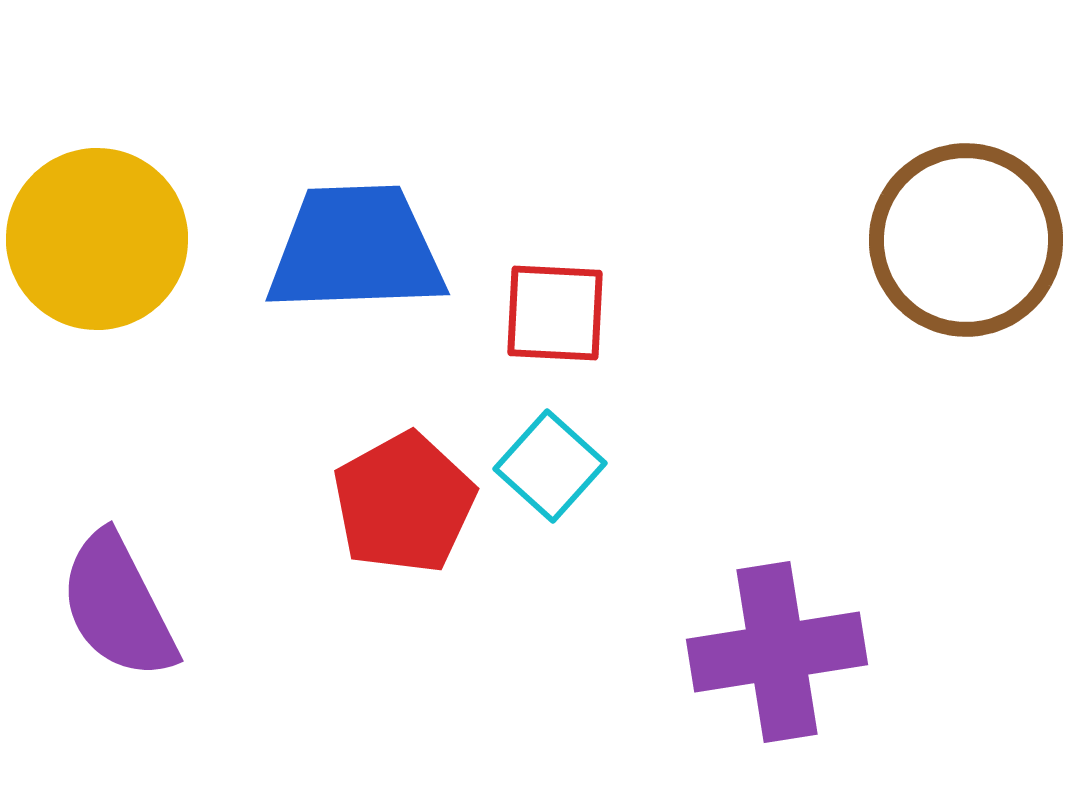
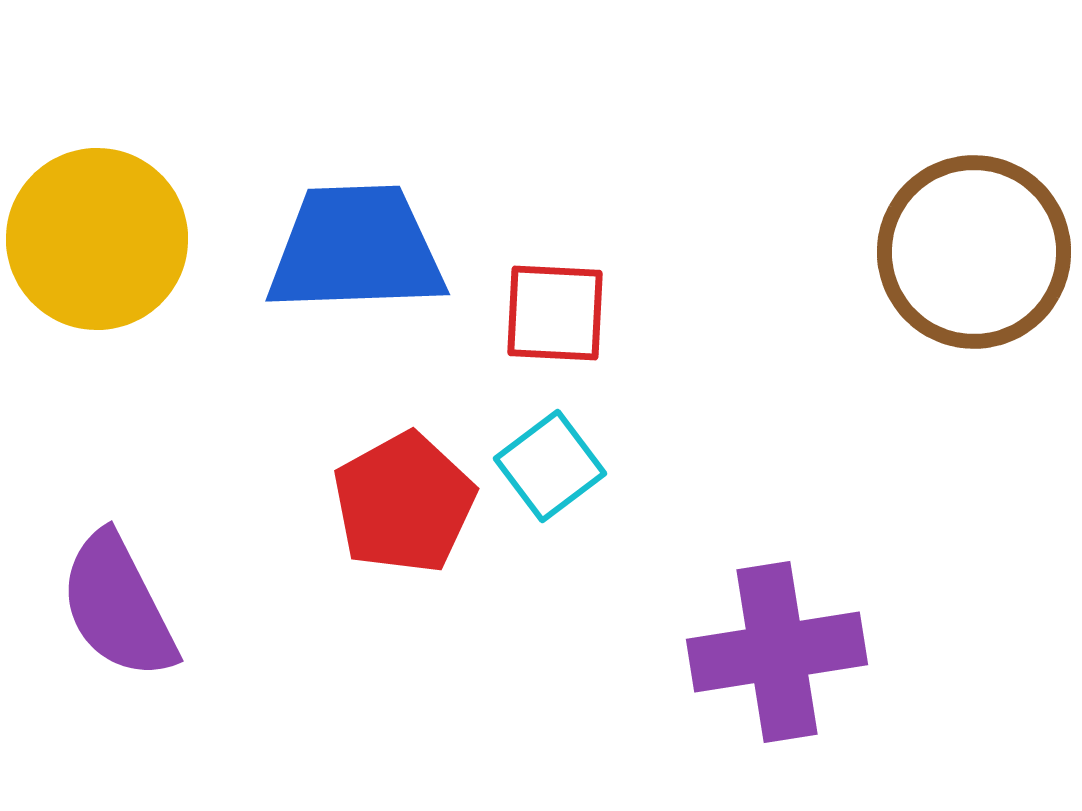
brown circle: moved 8 px right, 12 px down
cyan square: rotated 11 degrees clockwise
